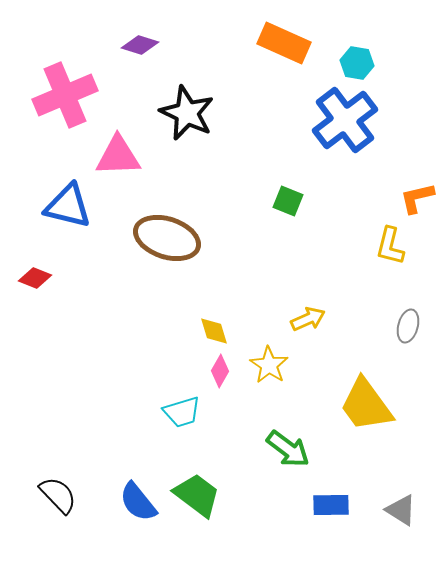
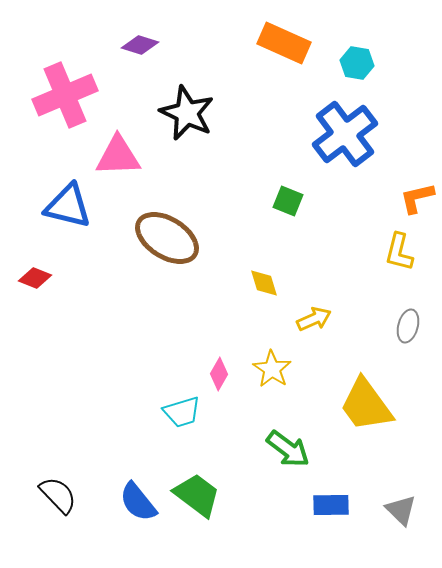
blue cross: moved 14 px down
brown ellipse: rotated 14 degrees clockwise
yellow L-shape: moved 9 px right, 6 px down
yellow arrow: moved 6 px right
yellow diamond: moved 50 px right, 48 px up
yellow star: moved 3 px right, 4 px down
pink diamond: moved 1 px left, 3 px down
gray triangle: rotated 12 degrees clockwise
